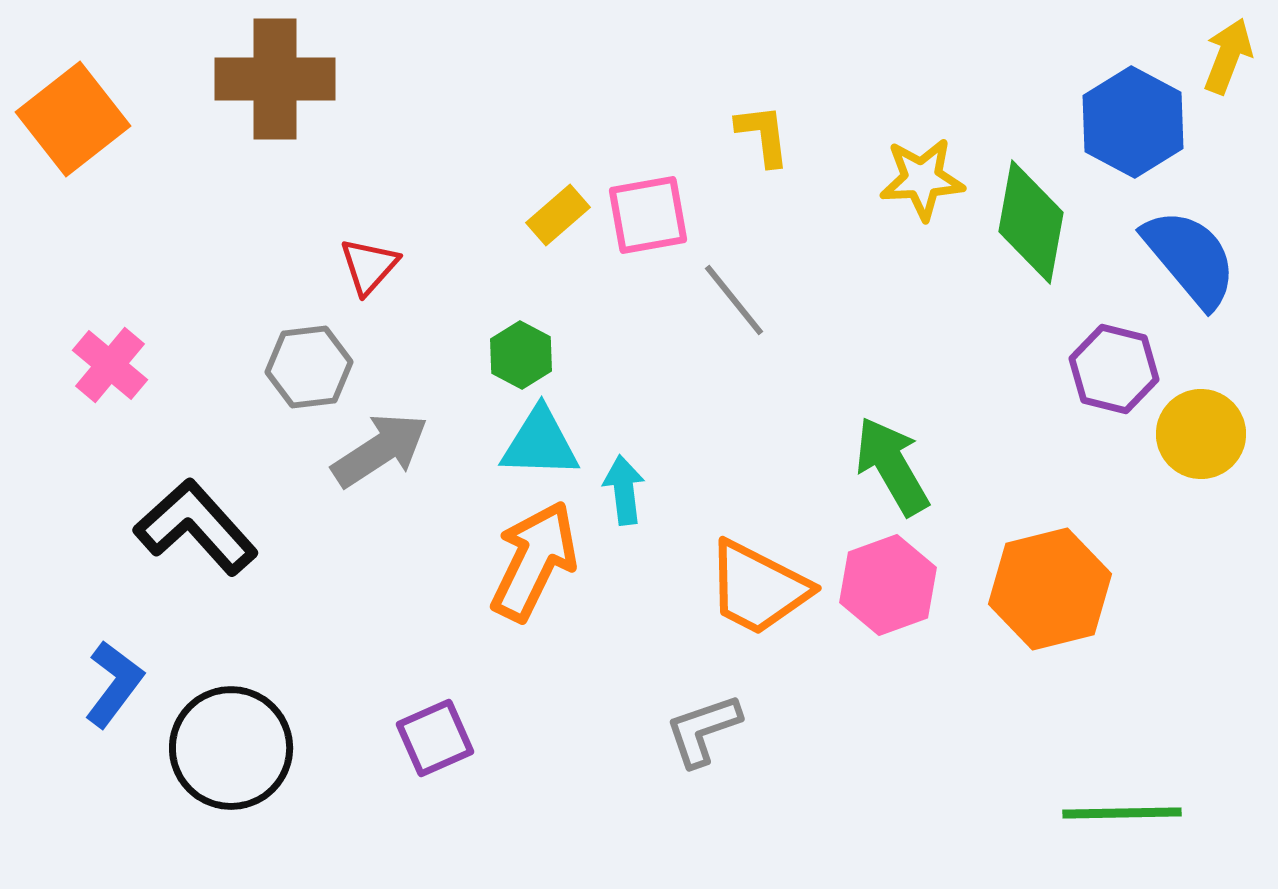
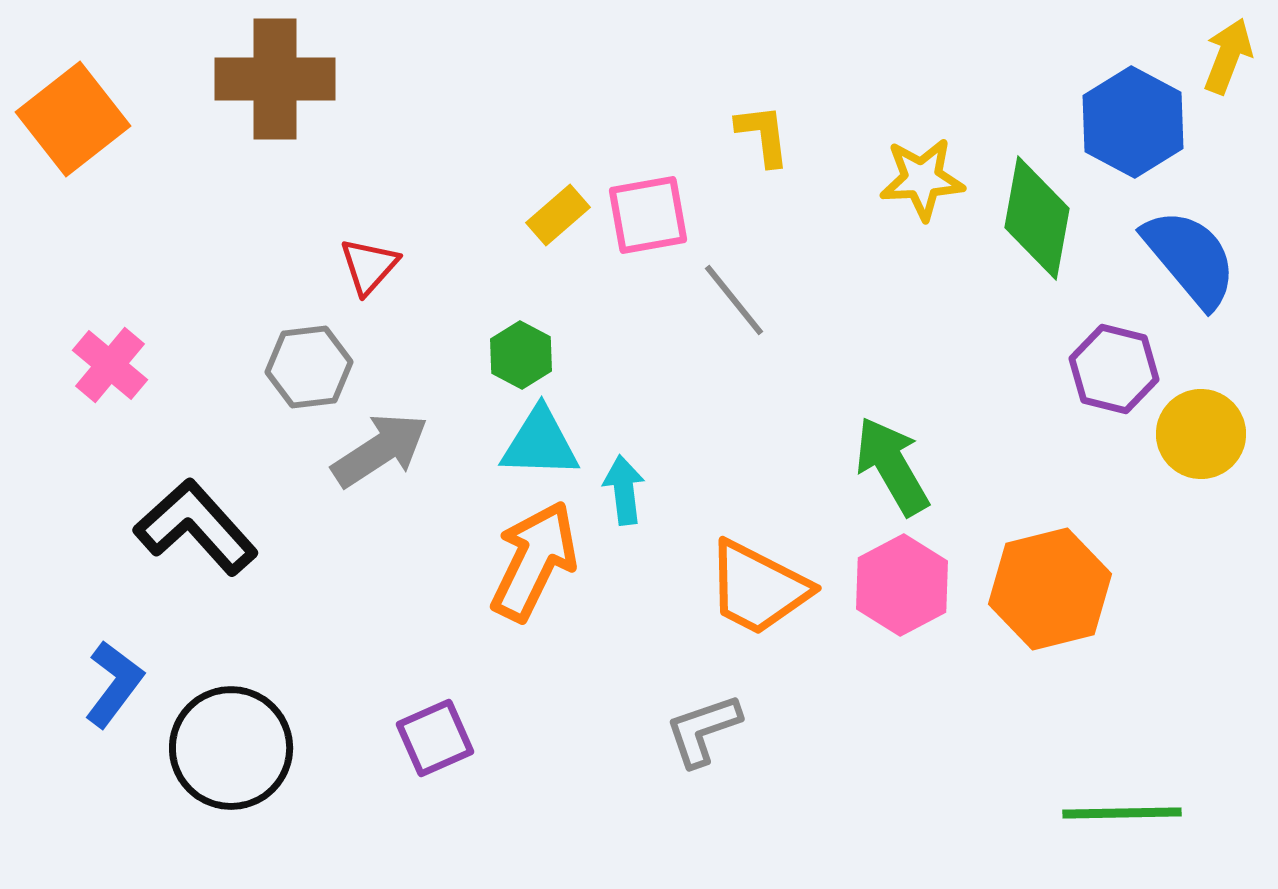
green diamond: moved 6 px right, 4 px up
pink hexagon: moved 14 px right; rotated 8 degrees counterclockwise
